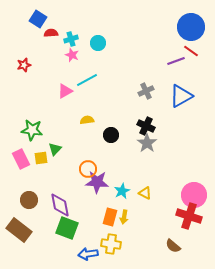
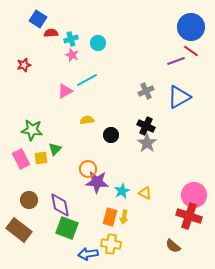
blue triangle: moved 2 px left, 1 px down
